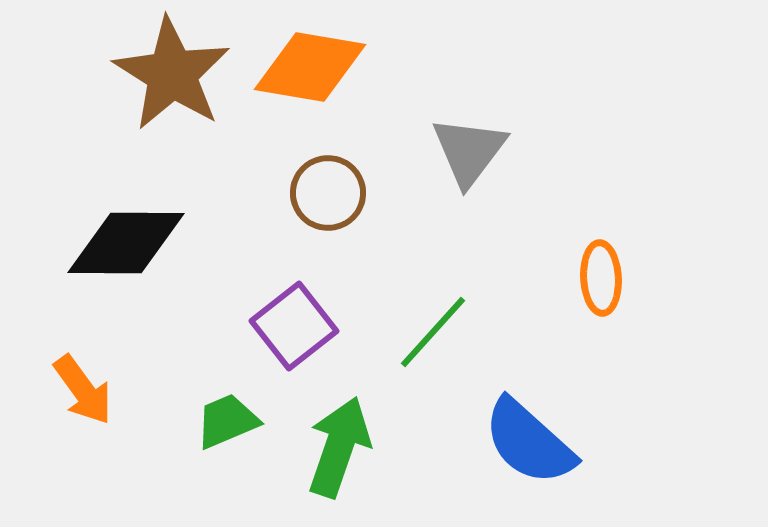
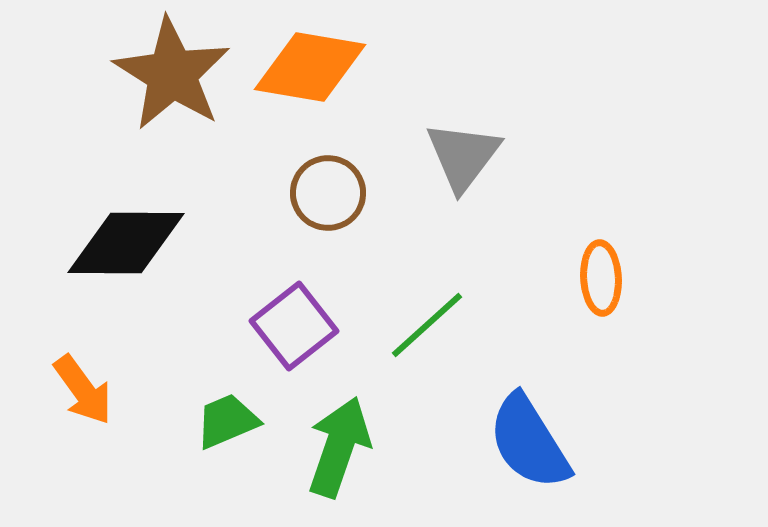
gray triangle: moved 6 px left, 5 px down
green line: moved 6 px left, 7 px up; rotated 6 degrees clockwise
blue semicircle: rotated 16 degrees clockwise
